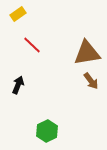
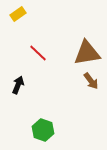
red line: moved 6 px right, 8 px down
green hexagon: moved 4 px left, 1 px up; rotated 15 degrees counterclockwise
